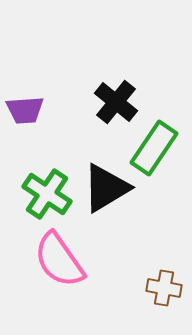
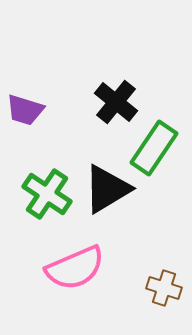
purple trapezoid: rotated 21 degrees clockwise
black triangle: moved 1 px right, 1 px down
pink semicircle: moved 16 px right, 8 px down; rotated 78 degrees counterclockwise
brown cross: rotated 8 degrees clockwise
